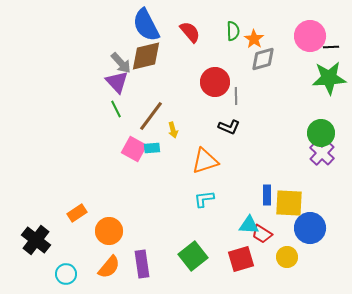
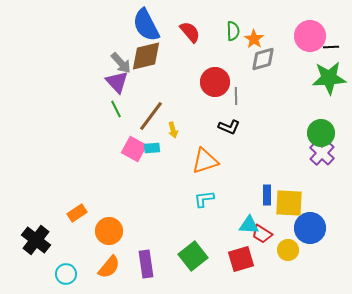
yellow circle: moved 1 px right, 7 px up
purple rectangle: moved 4 px right
